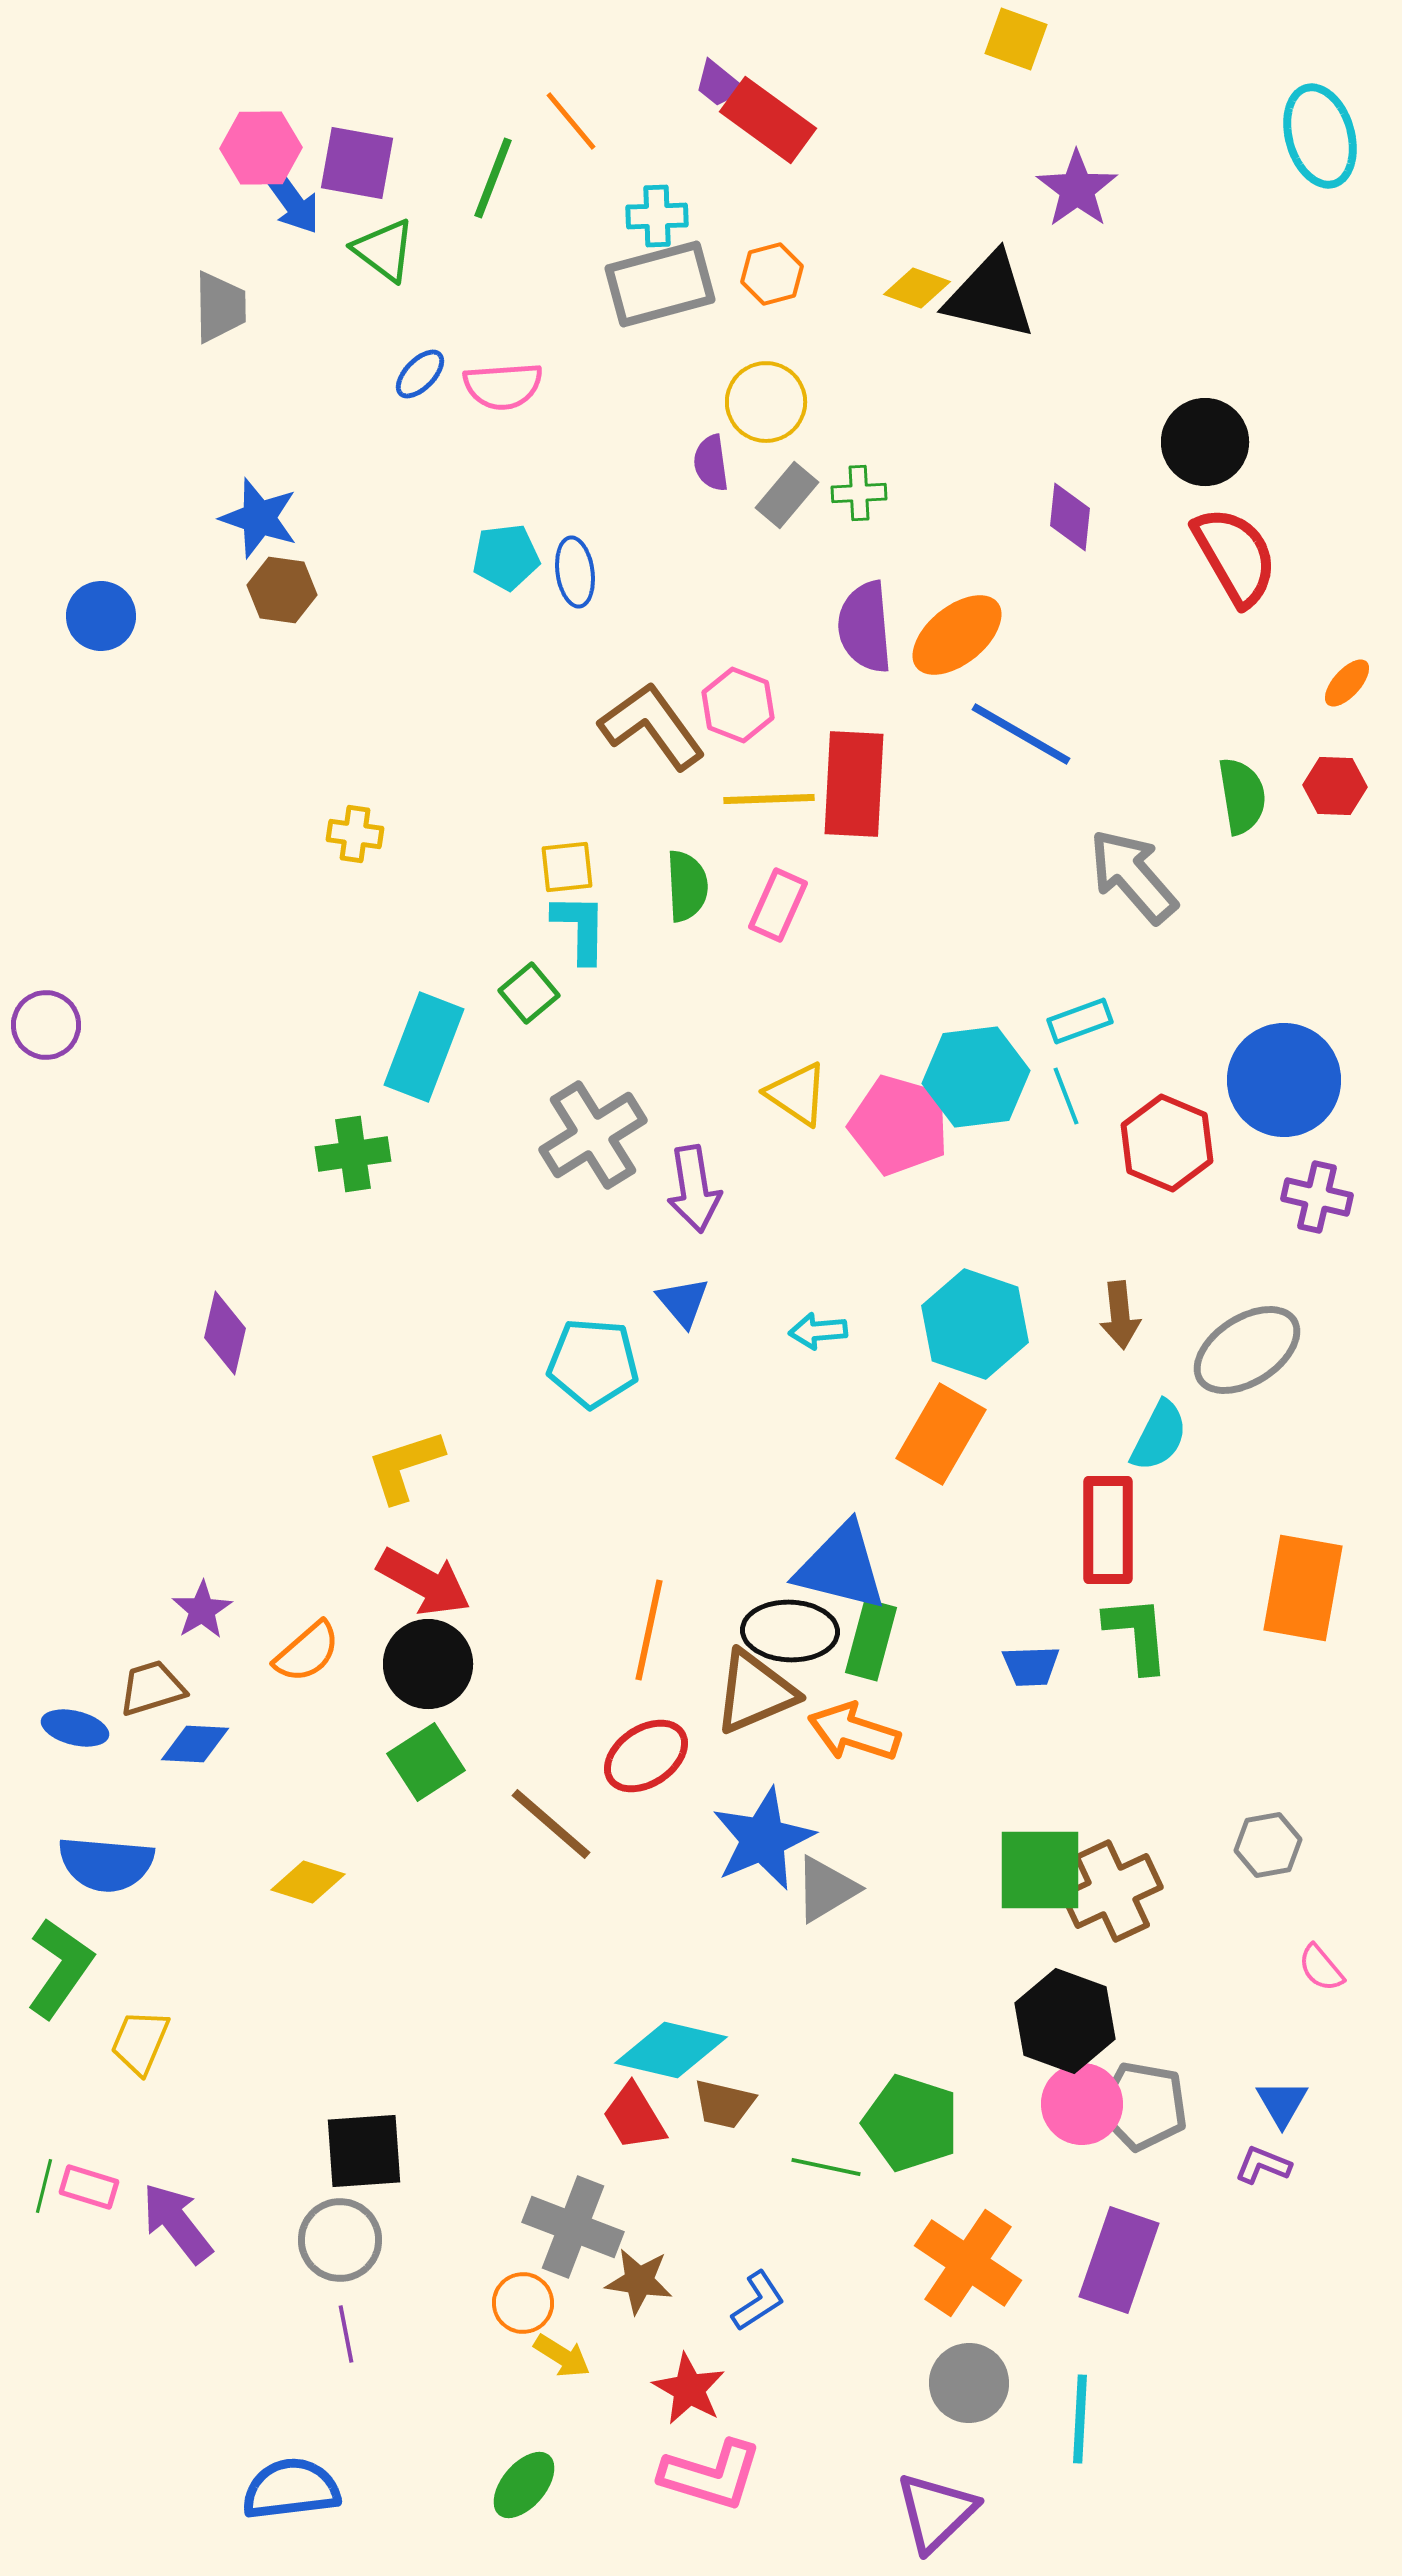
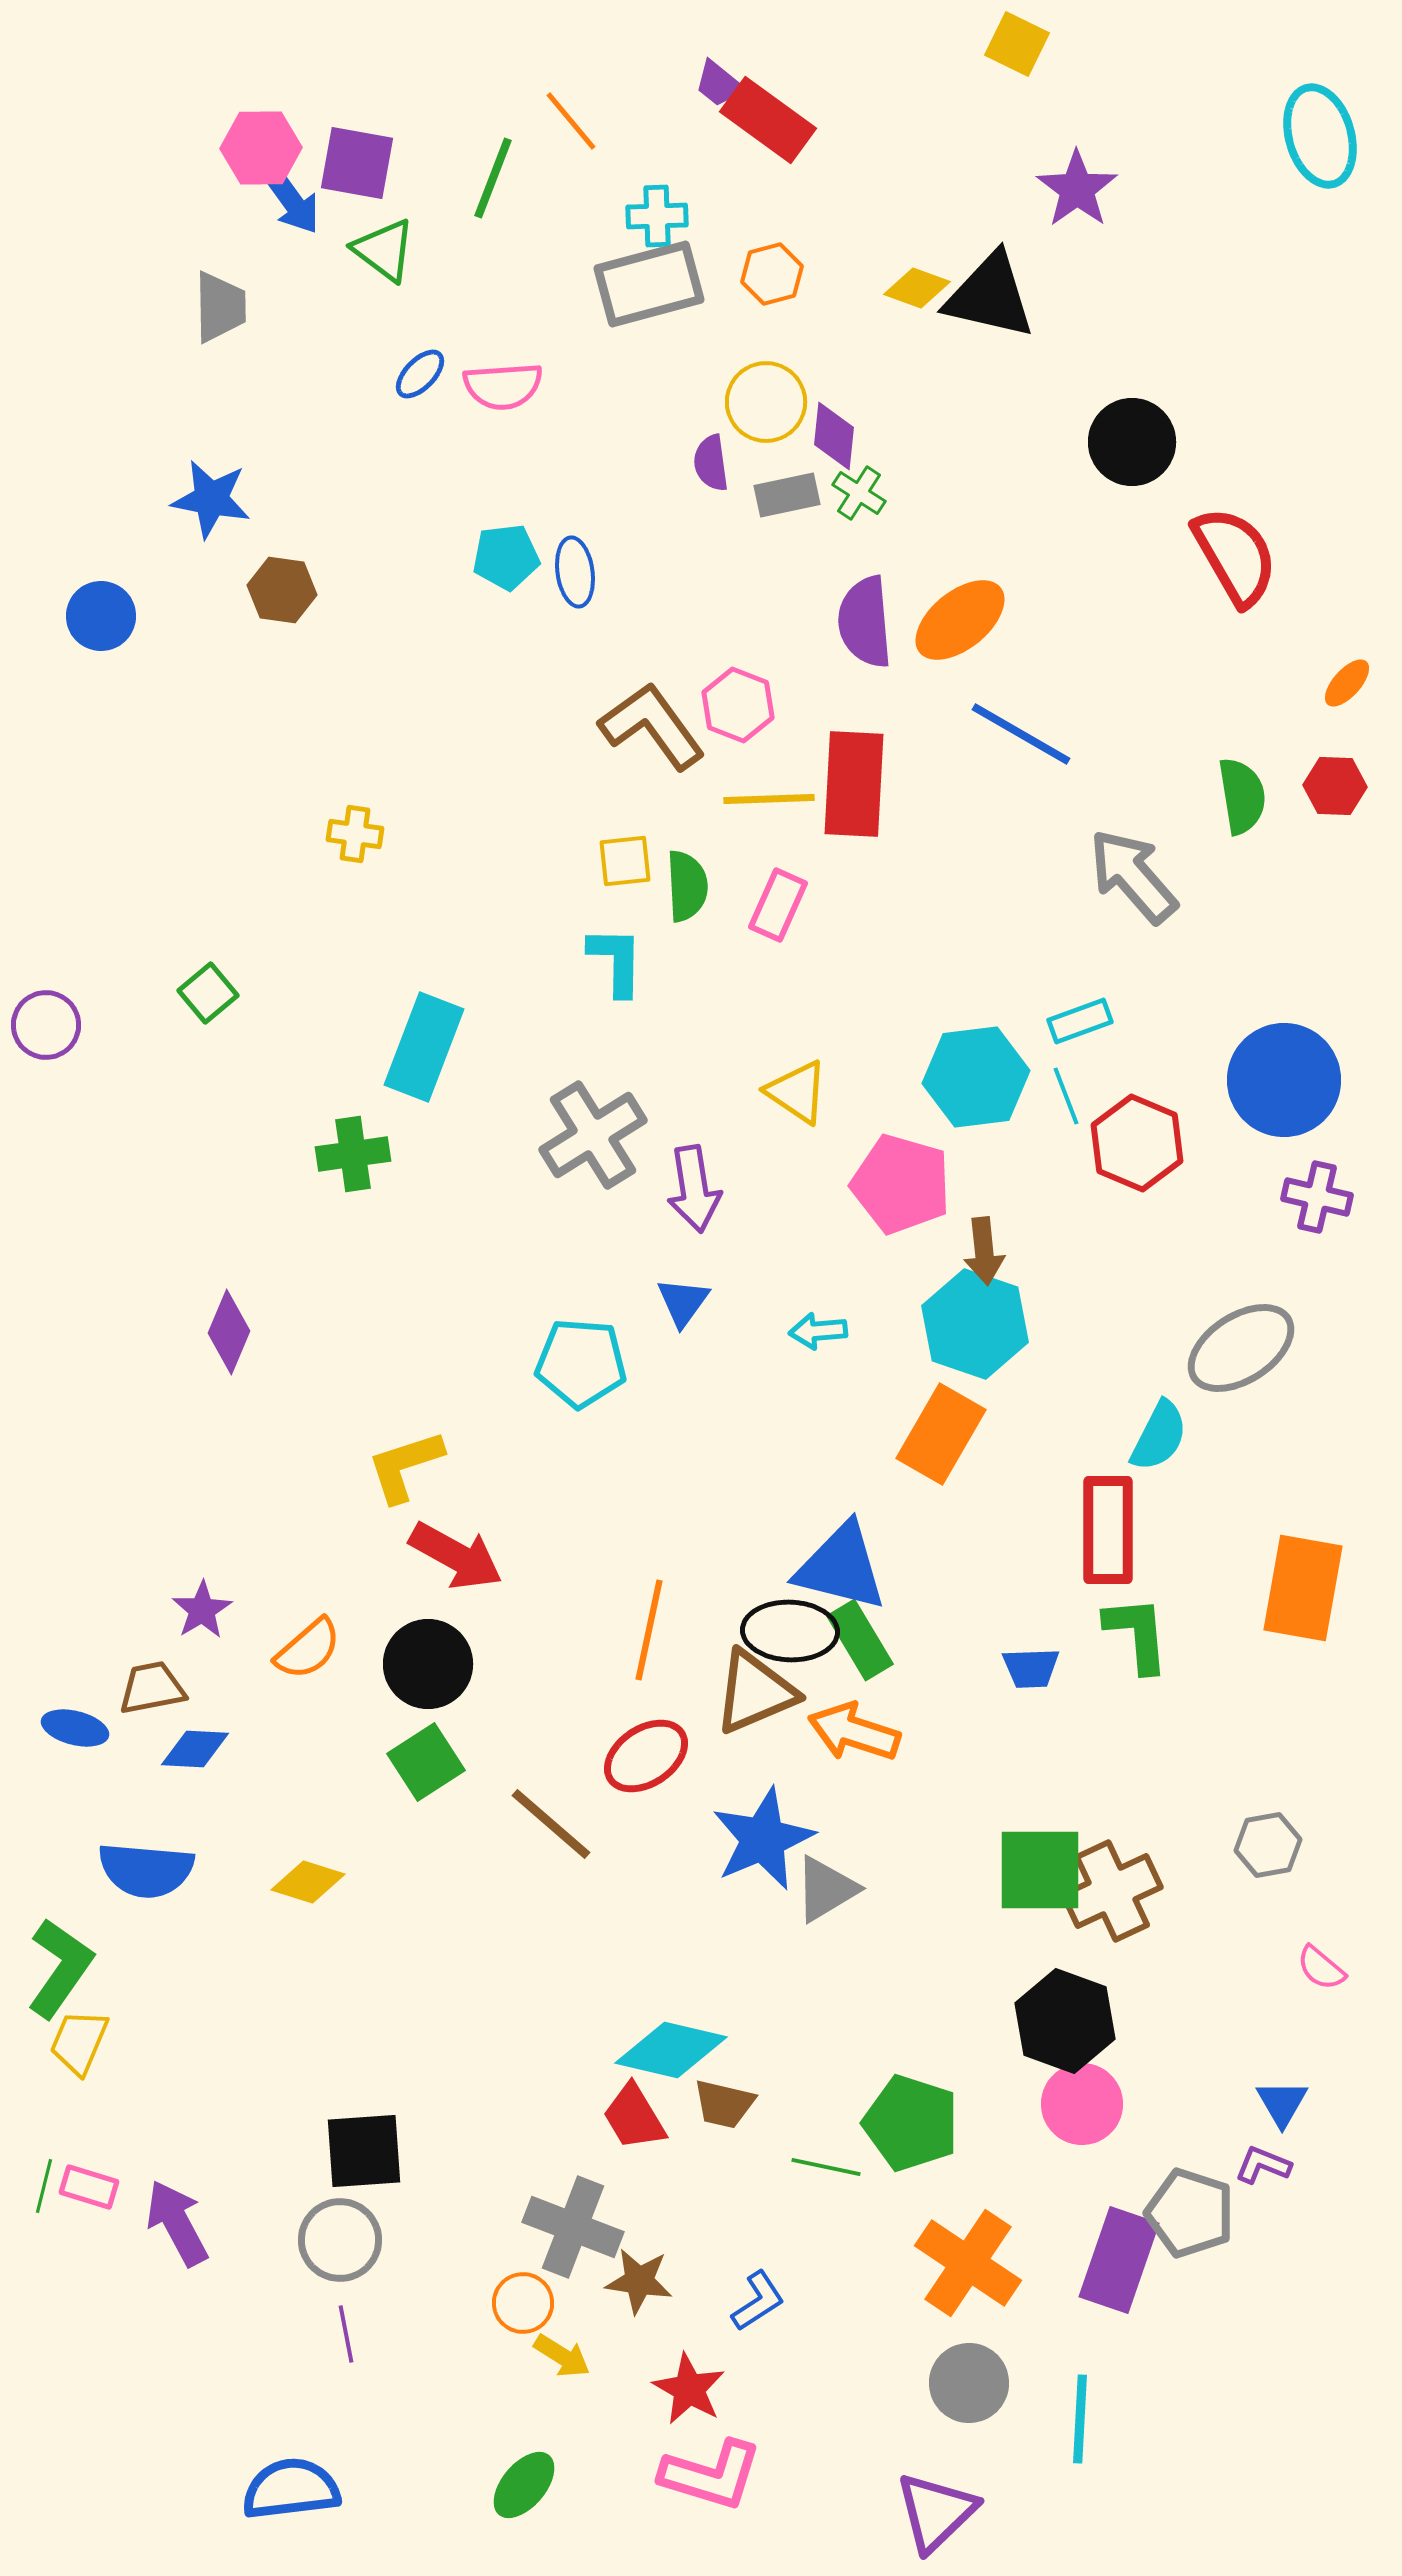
yellow square at (1016, 39): moved 1 px right, 5 px down; rotated 6 degrees clockwise
gray rectangle at (660, 284): moved 11 px left
black circle at (1205, 442): moved 73 px left
green cross at (859, 493): rotated 36 degrees clockwise
gray rectangle at (787, 495): rotated 38 degrees clockwise
purple diamond at (1070, 517): moved 236 px left, 81 px up
blue star at (259, 518): moved 48 px left, 19 px up; rotated 8 degrees counterclockwise
purple semicircle at (865, 627): moved 5 px up
orange ellipse at (957, 635): moved 3 px right, 15 px up
yellow square at (567, 867): moved 58 px right, 6 px up
cyan L-shape at (580, 928): moved 36 px right, 33 px down
green square at (529, 993): moved 321 px left
yellow triangle at (797, 1094): moved 2 px up
pink pentagon at (899, 1125): moved 2 px right, 59 px down
red hexagon at (1167, 1143): moved 30 px left
blue triangle at (683, 1302): rotated 16 degrees clockwise
brown arrow at (1120, 1315): moved 136 px left, 64 px up
purple diamond at (225, 1333): moved 4 px right, 1 px up; rotated 10 degrees clockwise
gray ellipse at (1247, 1350): moved 6 px left, 2 px up
cyan pentagon at (593, 1363): moved 12 px left
red arrow at (424, 1582): moved 32 px right, 26 px up
green rectangle at (871, 1640): moved 11 px left; rotated 46 degrees counterclockwise
orange semicircle at (307, 1652): moved 1 px right, 3 px up
blue trapezoid at (1031, 1666): moved 2 px down
brown trapezoid at (152, 1688): rotated 6 degrees clockwise
blue diamond at (195, 1744): moved 5 px down
blue semicircle at (106, 1864): moved 40 px right, 6 px down
pink semicircle at (1321, 1968): rotated 10 degrees counterclockwise
yellow trapezoid at (140, 2042): moved 61 px left
gray pentagon at (1143, 2106): moved 47 px right, 107 px down; rotated 8 degrees clockwise
purple arrow at (177, 2223): rotated 10 degrees clockwise
